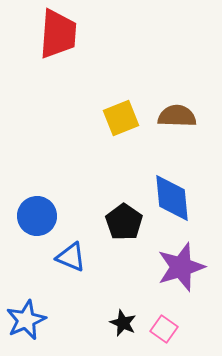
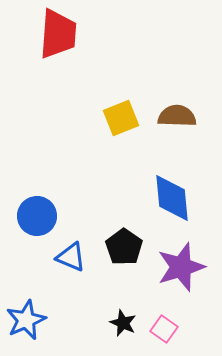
black pentagon: moved 25 px down
